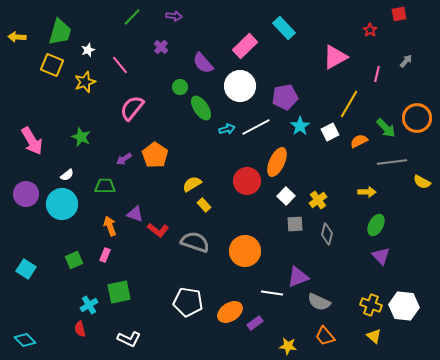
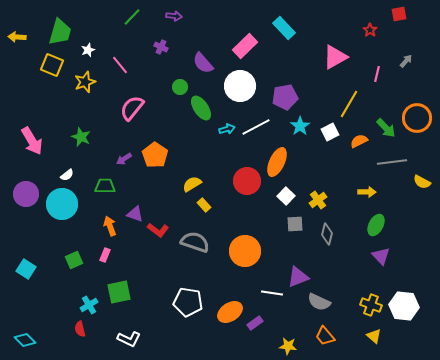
purple cross at (161, 47): rotated 16 degrees counterclockwise
